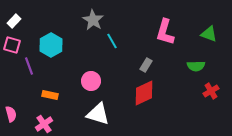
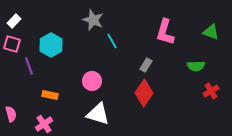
gray star: rotated 10 degrees counterclockwise
green triangle: moved 2 px right, 2 px up
pink square: moved 1 px up
pink circle: moved 1 px right
red diamond: rotated 32 degrees counterclockwise
